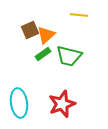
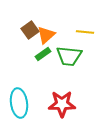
yellow line: moved 6 px right, 17 px down
brown square: rotated 12 degrees counterclockwise
green trapezoid: rotated 8 degrees counterclockwise
red star: rotated 20 degrees clockwise
